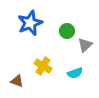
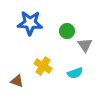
blue star: rotated 25 degrees clockwise
gray triangle: rotated 21 degrees counterclockwise
